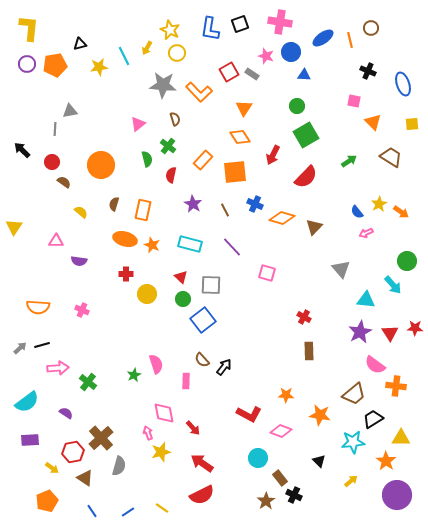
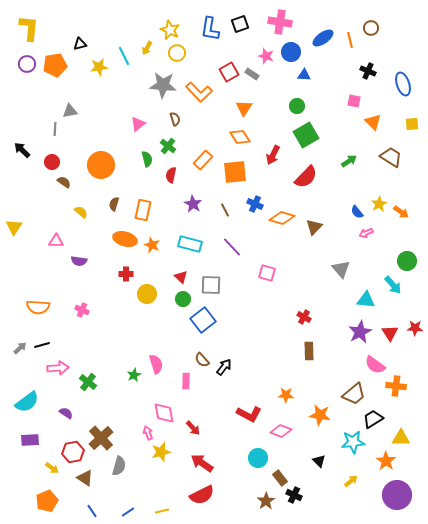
yellow line at (162, 508): moved 3 px down; rotated 48 degrees counterclockwise
